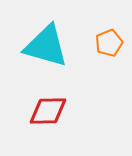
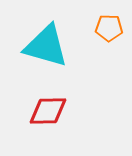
orange pentagon: moved 15 px up; rotated 24 degrees clockwise
